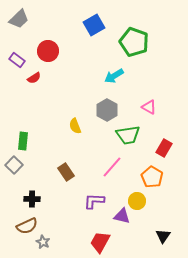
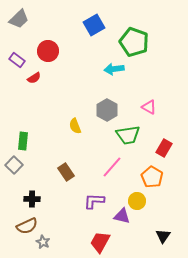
cyan arrow: moved 7 px up; rotated 24 degrees clockwise
